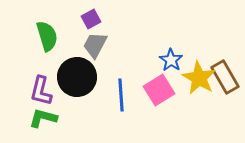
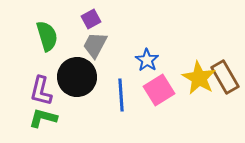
blue star: moved 24 px left
